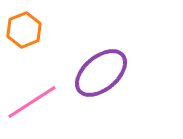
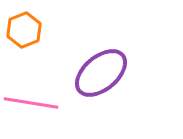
pink line: moved 1 px left, 1 px down; rotated 42 degrees clockwise
